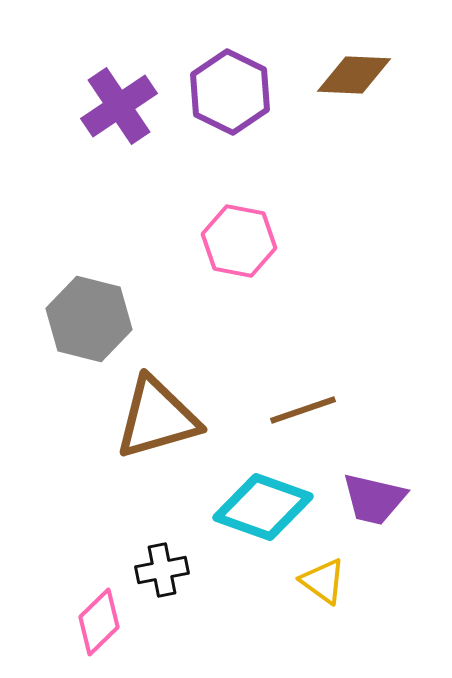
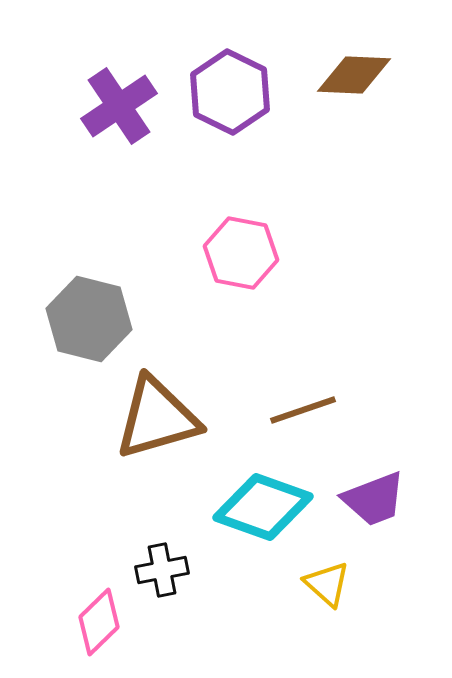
pink hexagon: moved 2 px right, 12 px down
purple trapezoid: rotated 34 degrees counterclockwise
yellow triangle: moved 4 px right, 3 px down; rotated 6 degrees clockwise
